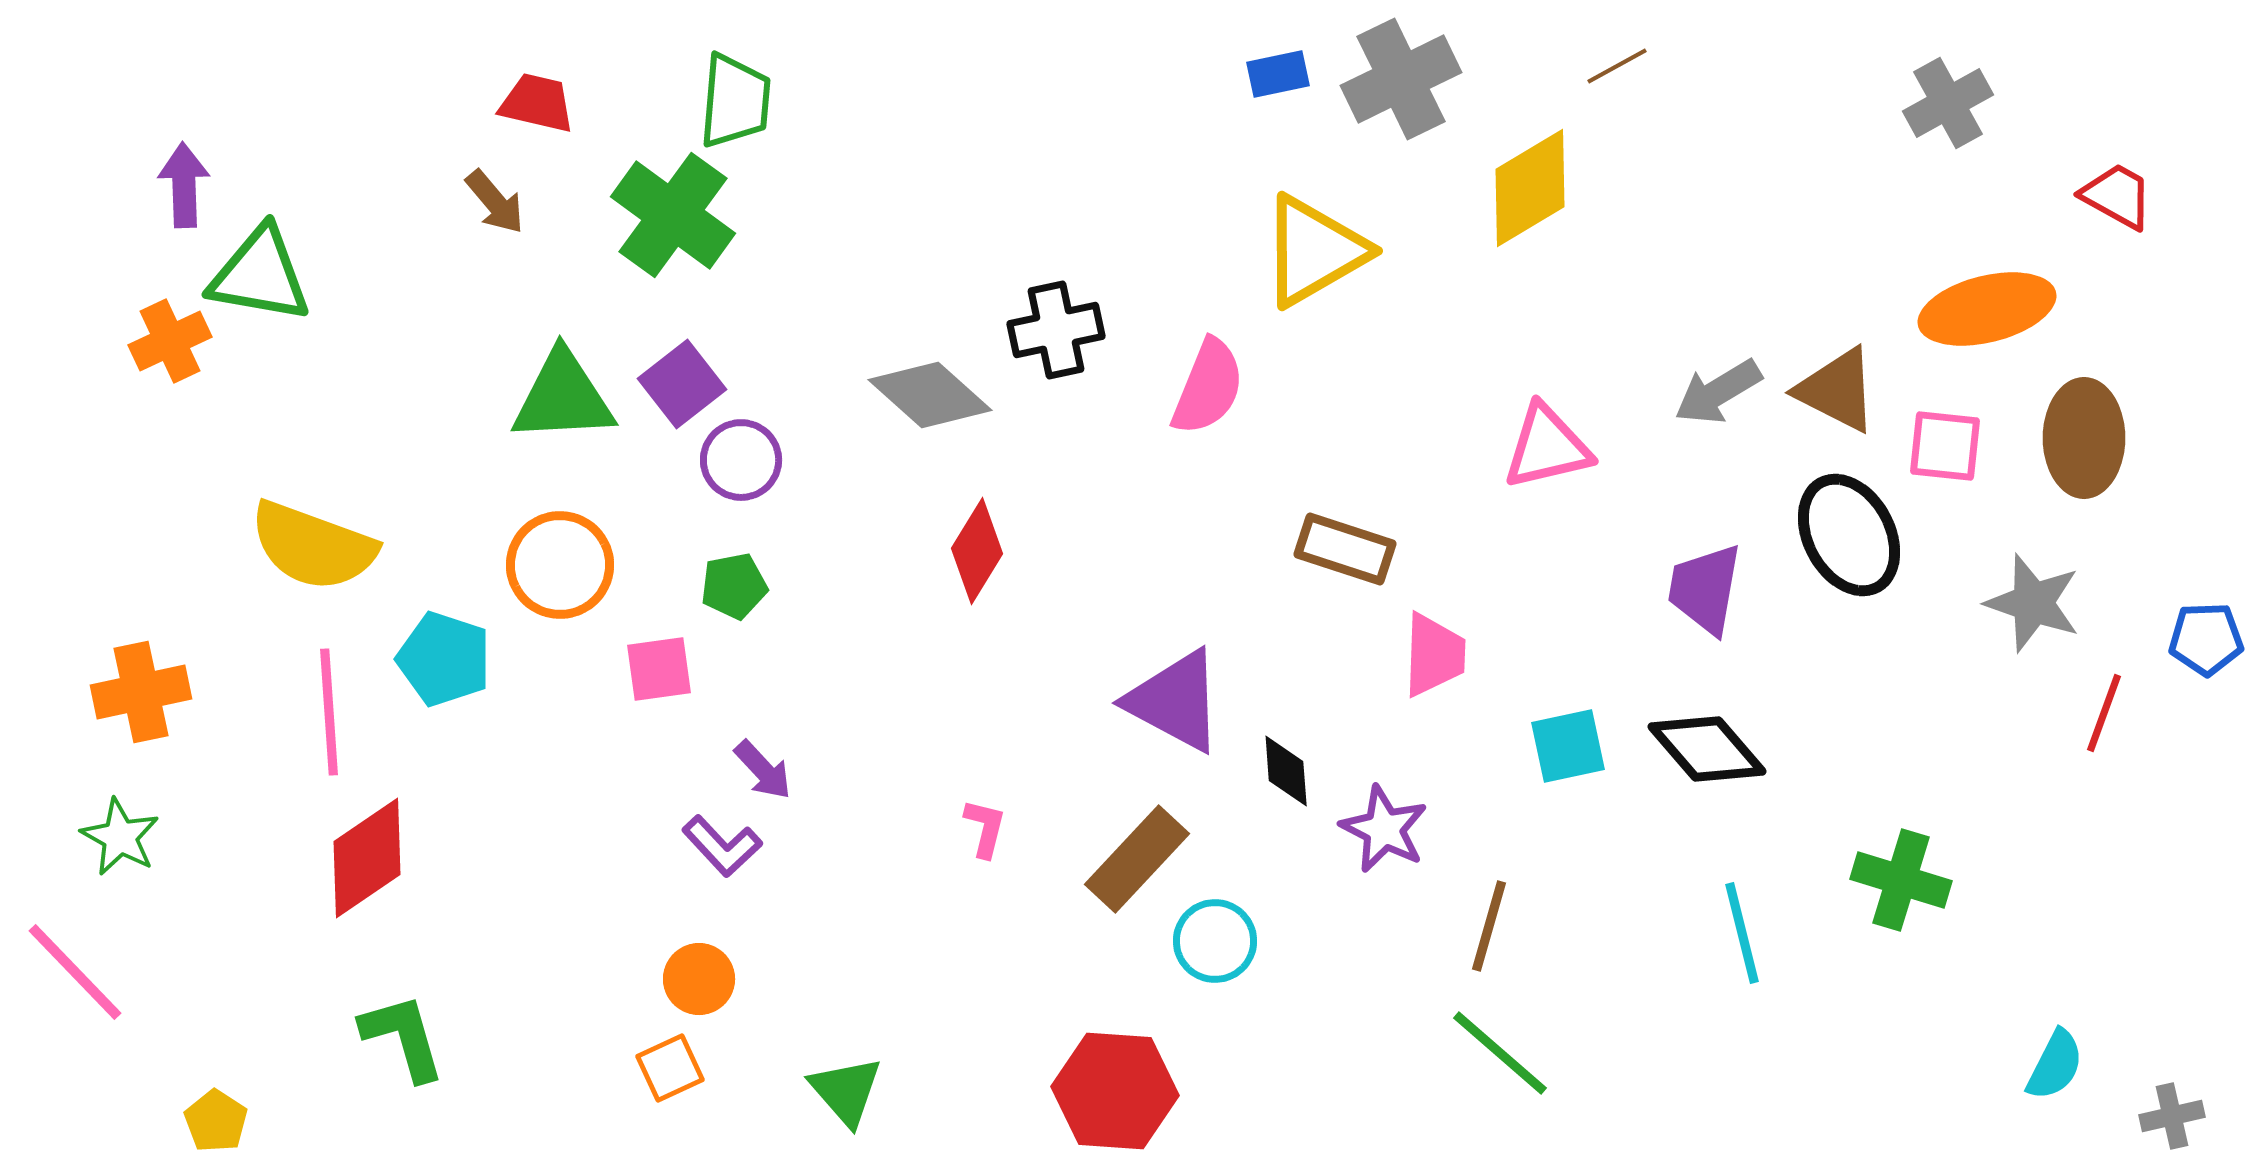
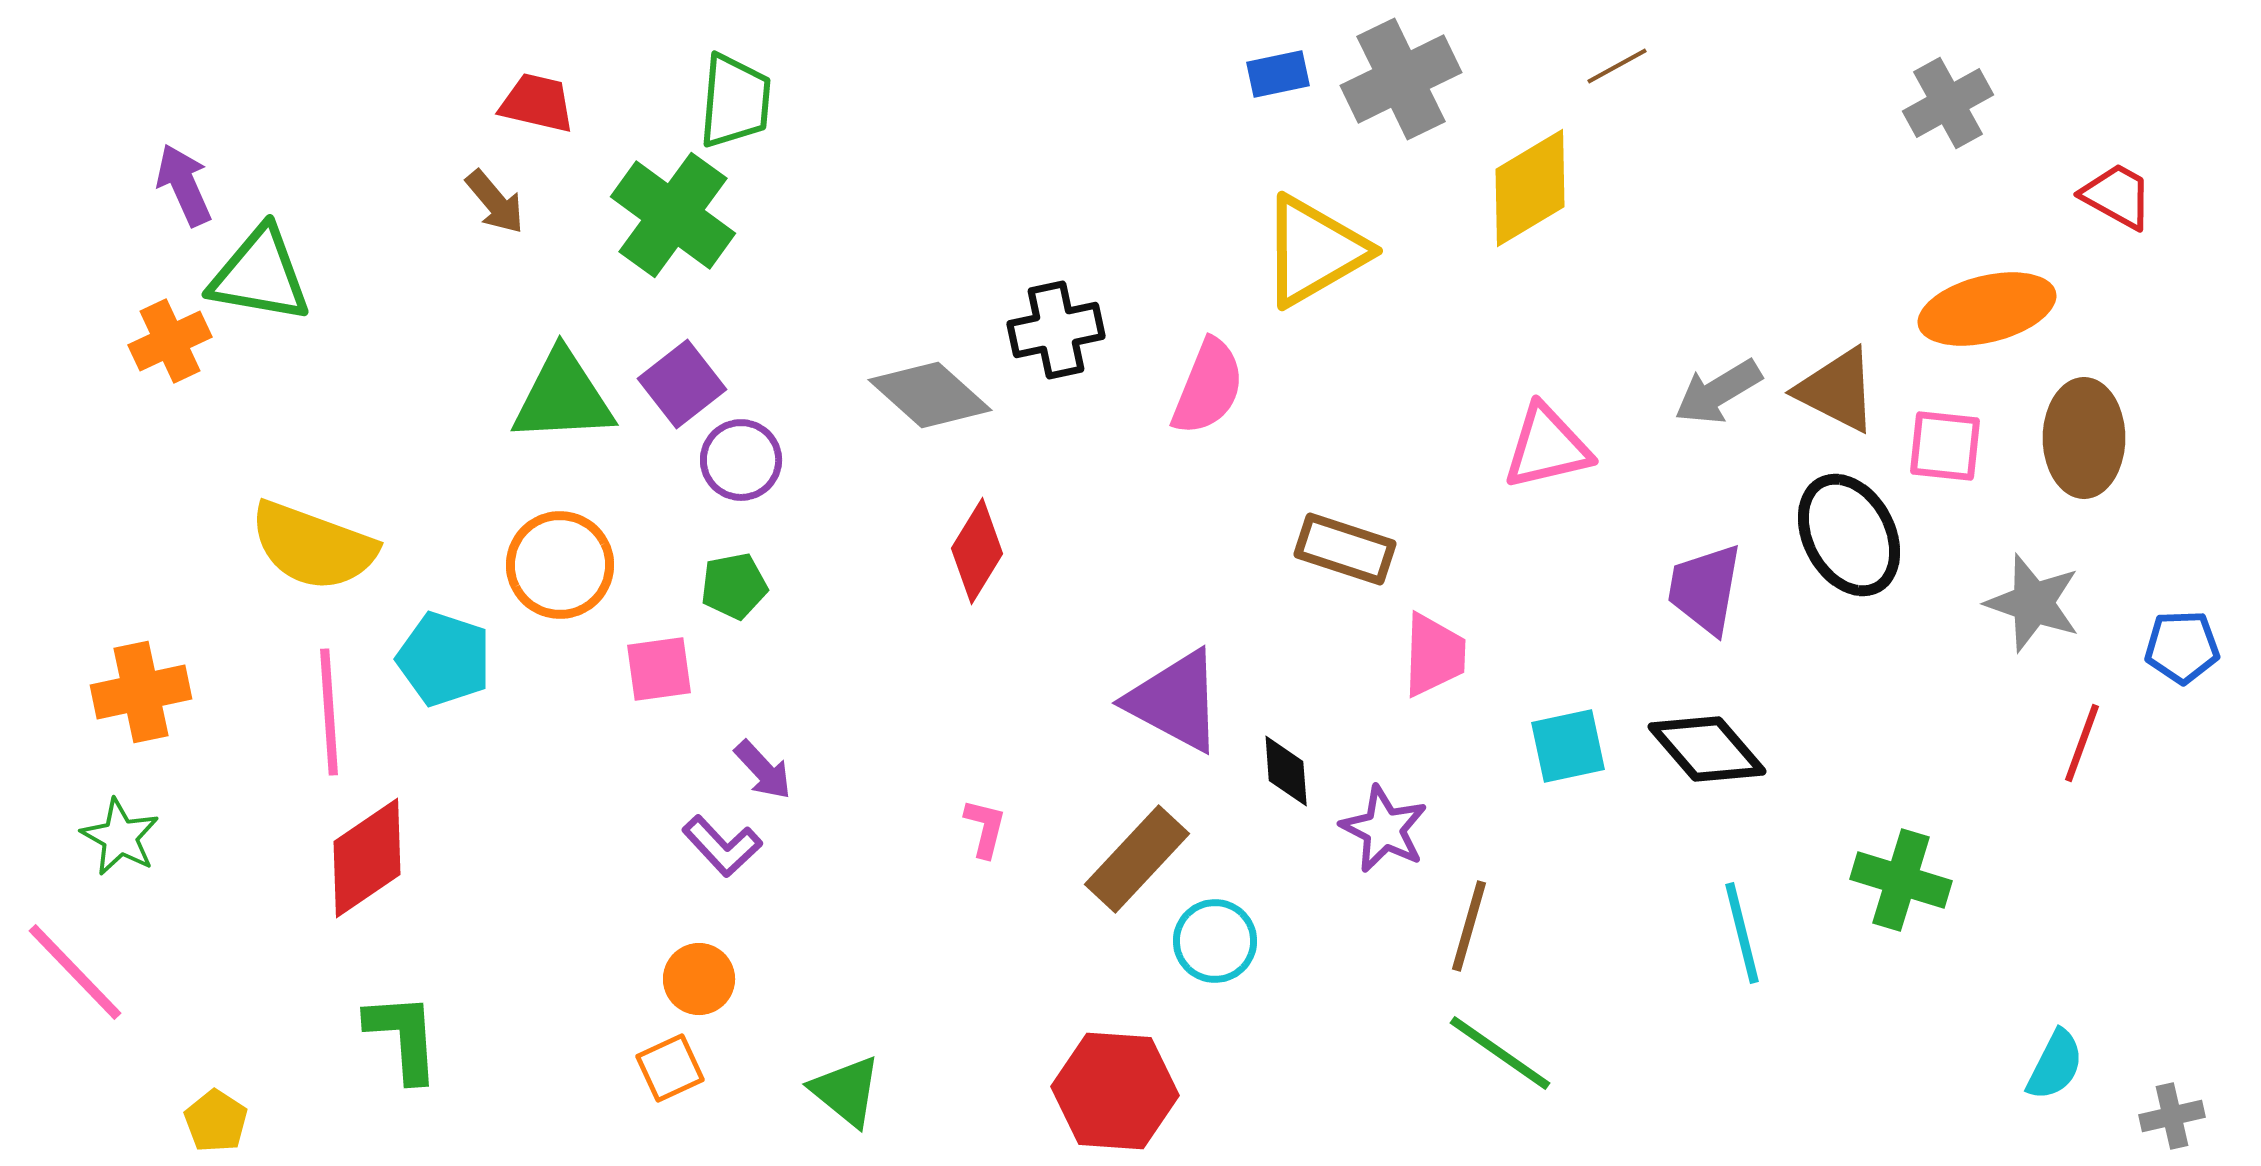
purple arrow at (184, 185): rotated 22 degrees counterclockwise
blue pentagon at (2206, 639): moved 24 px left, 8 px down
red line at (2104, 713): moved 22 px left, 30 px down
brown line at (1489, 926): moved 20 px left
green L-shape at (403, 1037): rotated 12 degrees clockwise
green line at (1500, 1053): rotated 6 degrees counterclockwise
green triangle at (846, 1091): rotated 10 degrees counterclockwise
